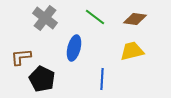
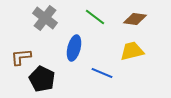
blue line: moved 6 px up; rotated 70 degrees counterclockwise
